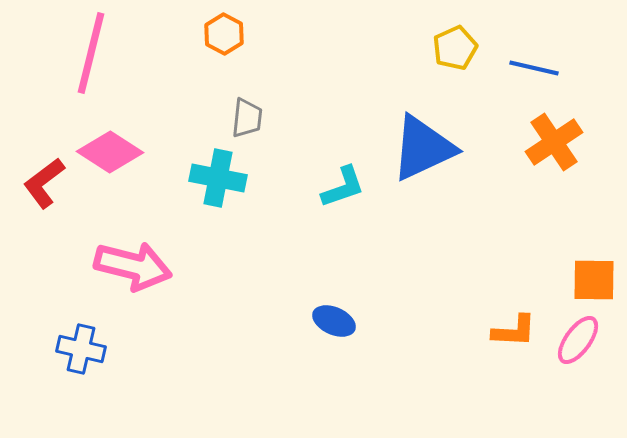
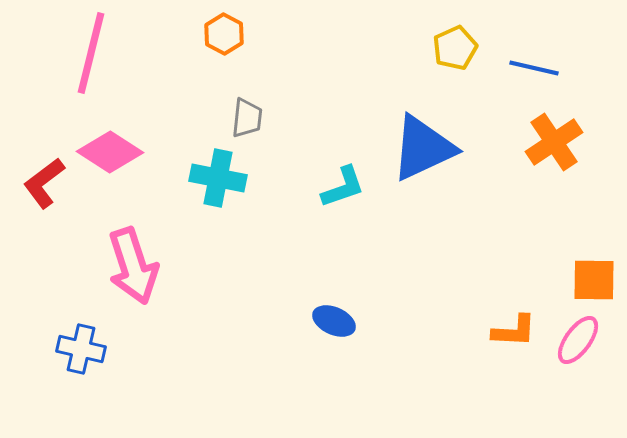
pink arrow: rotated 58 degrees clockwise
